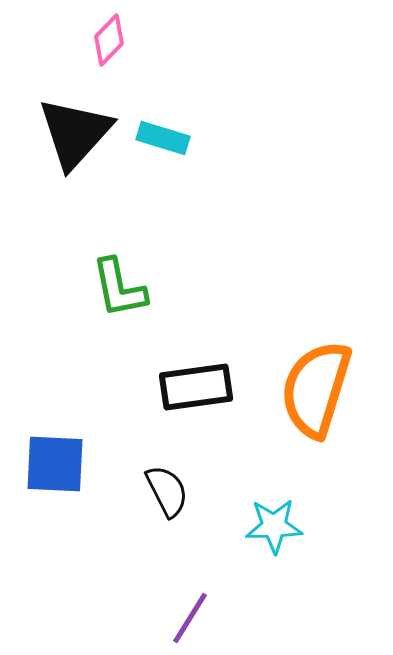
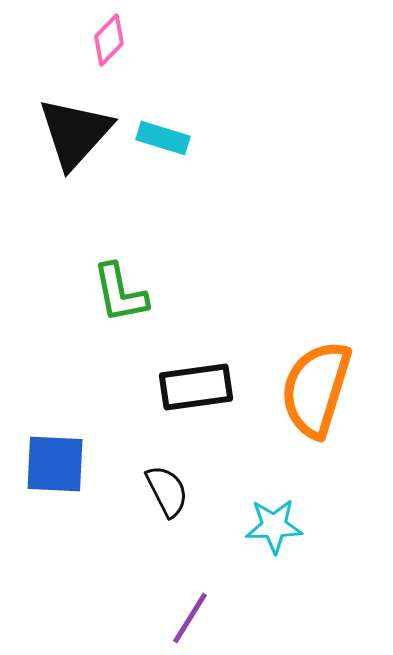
green L-shape: moved 1 px right, 5 px down
